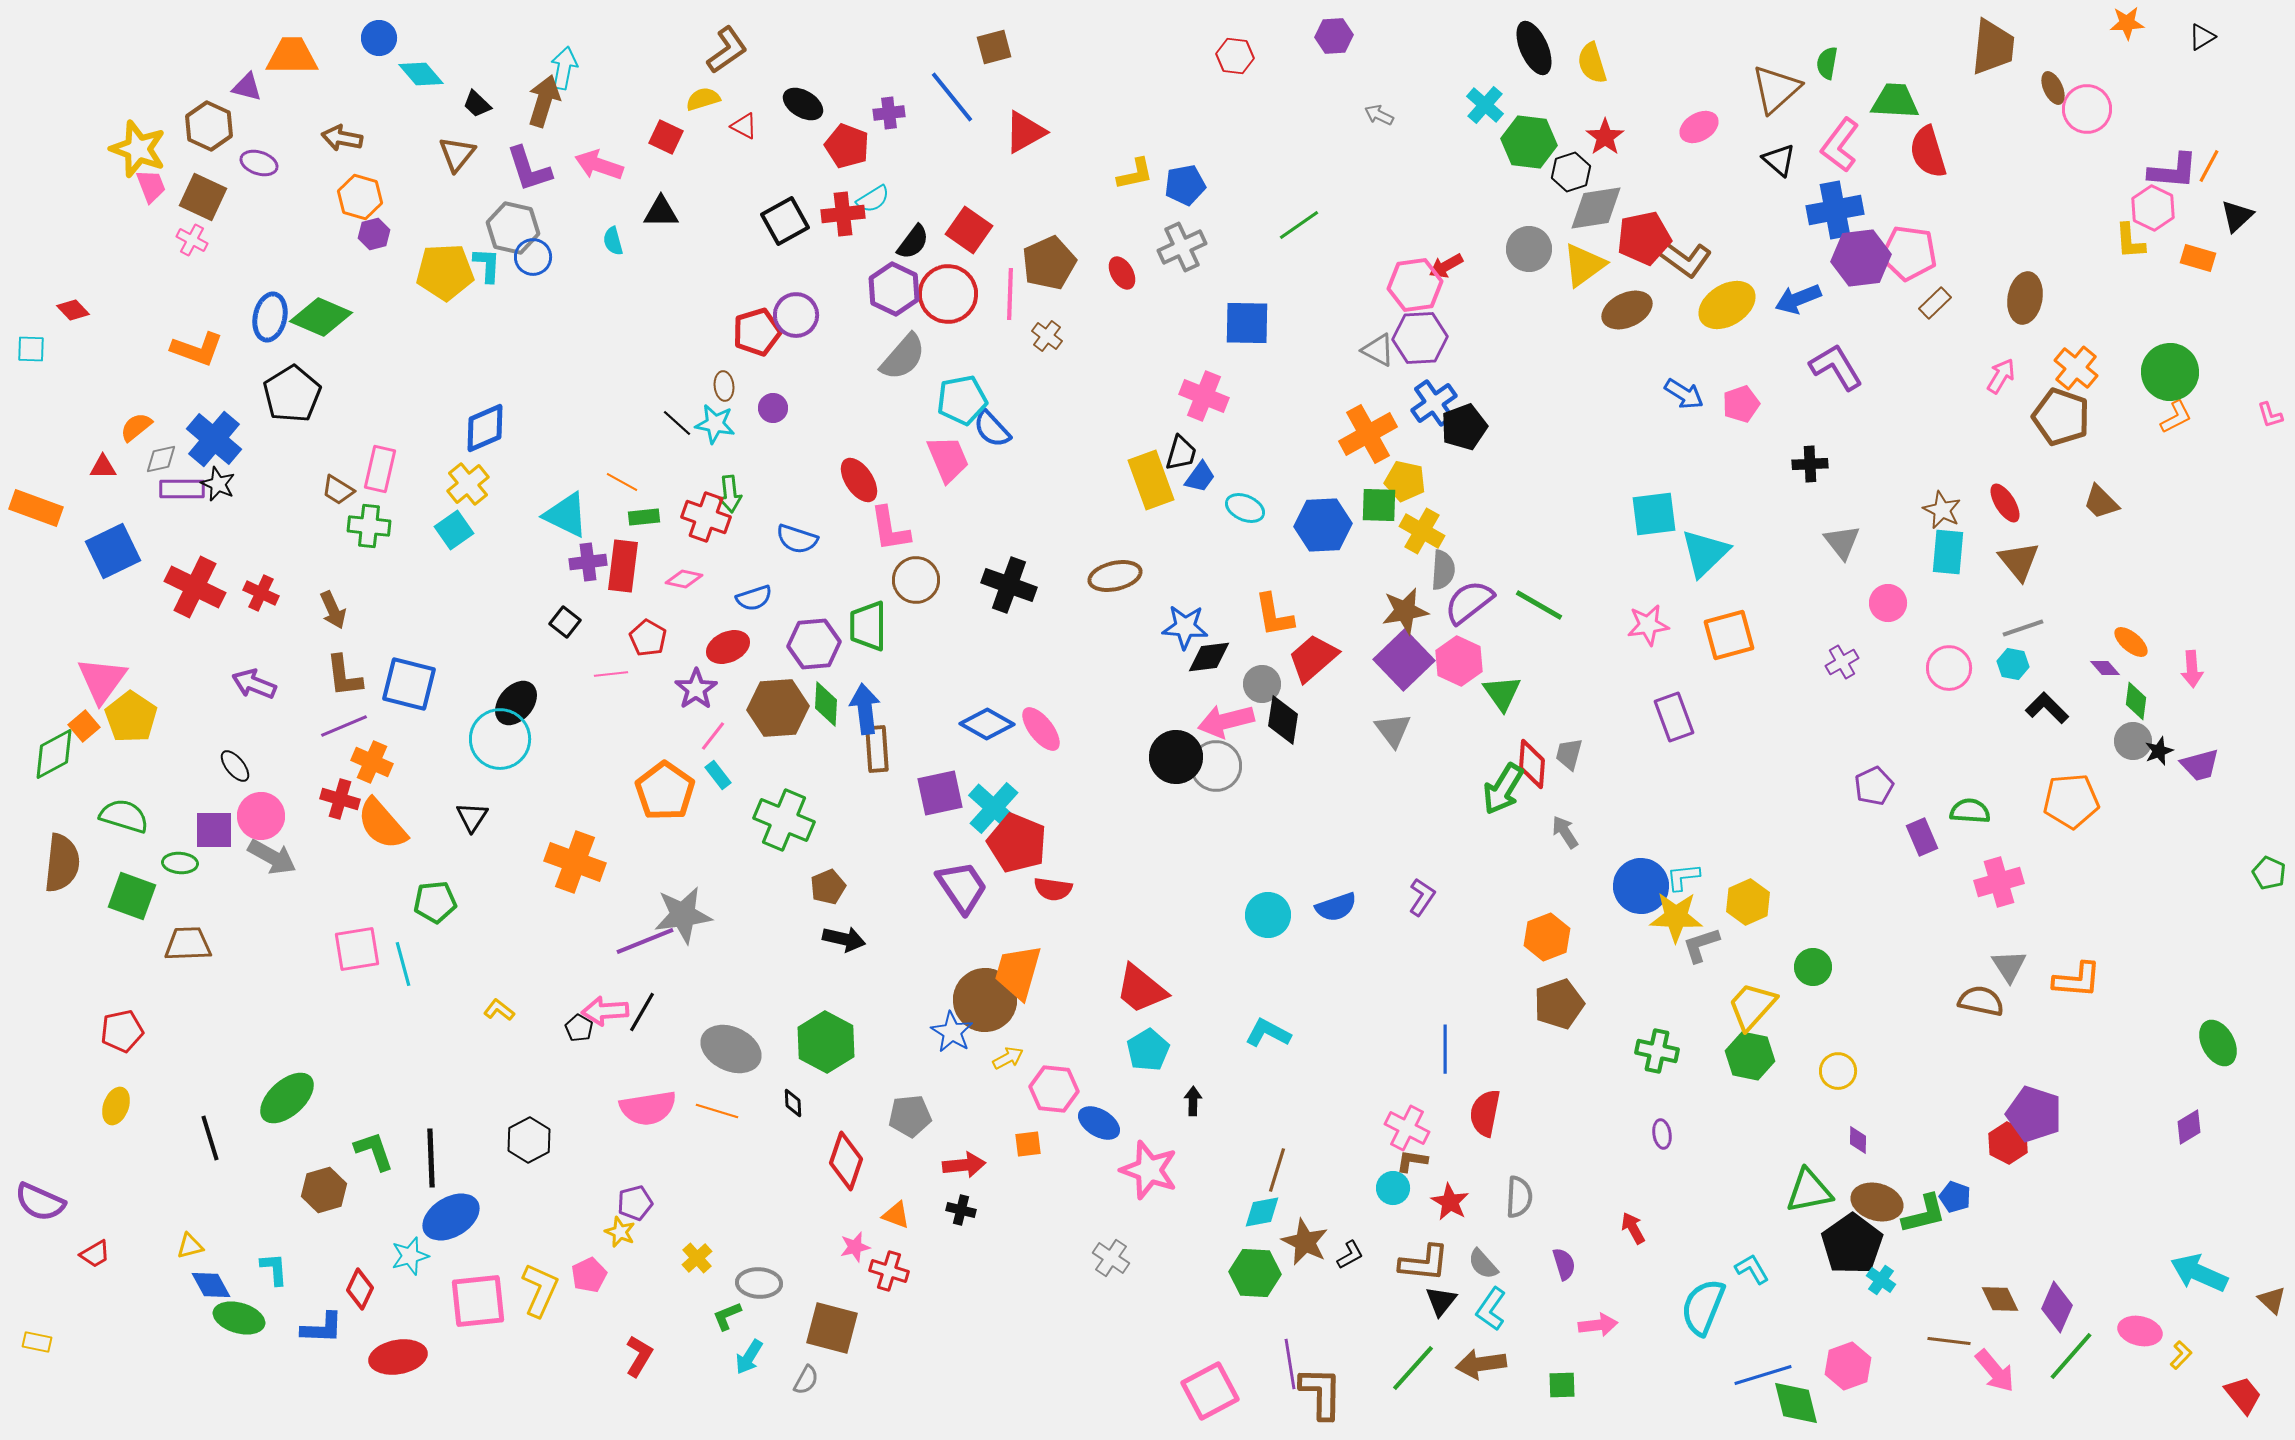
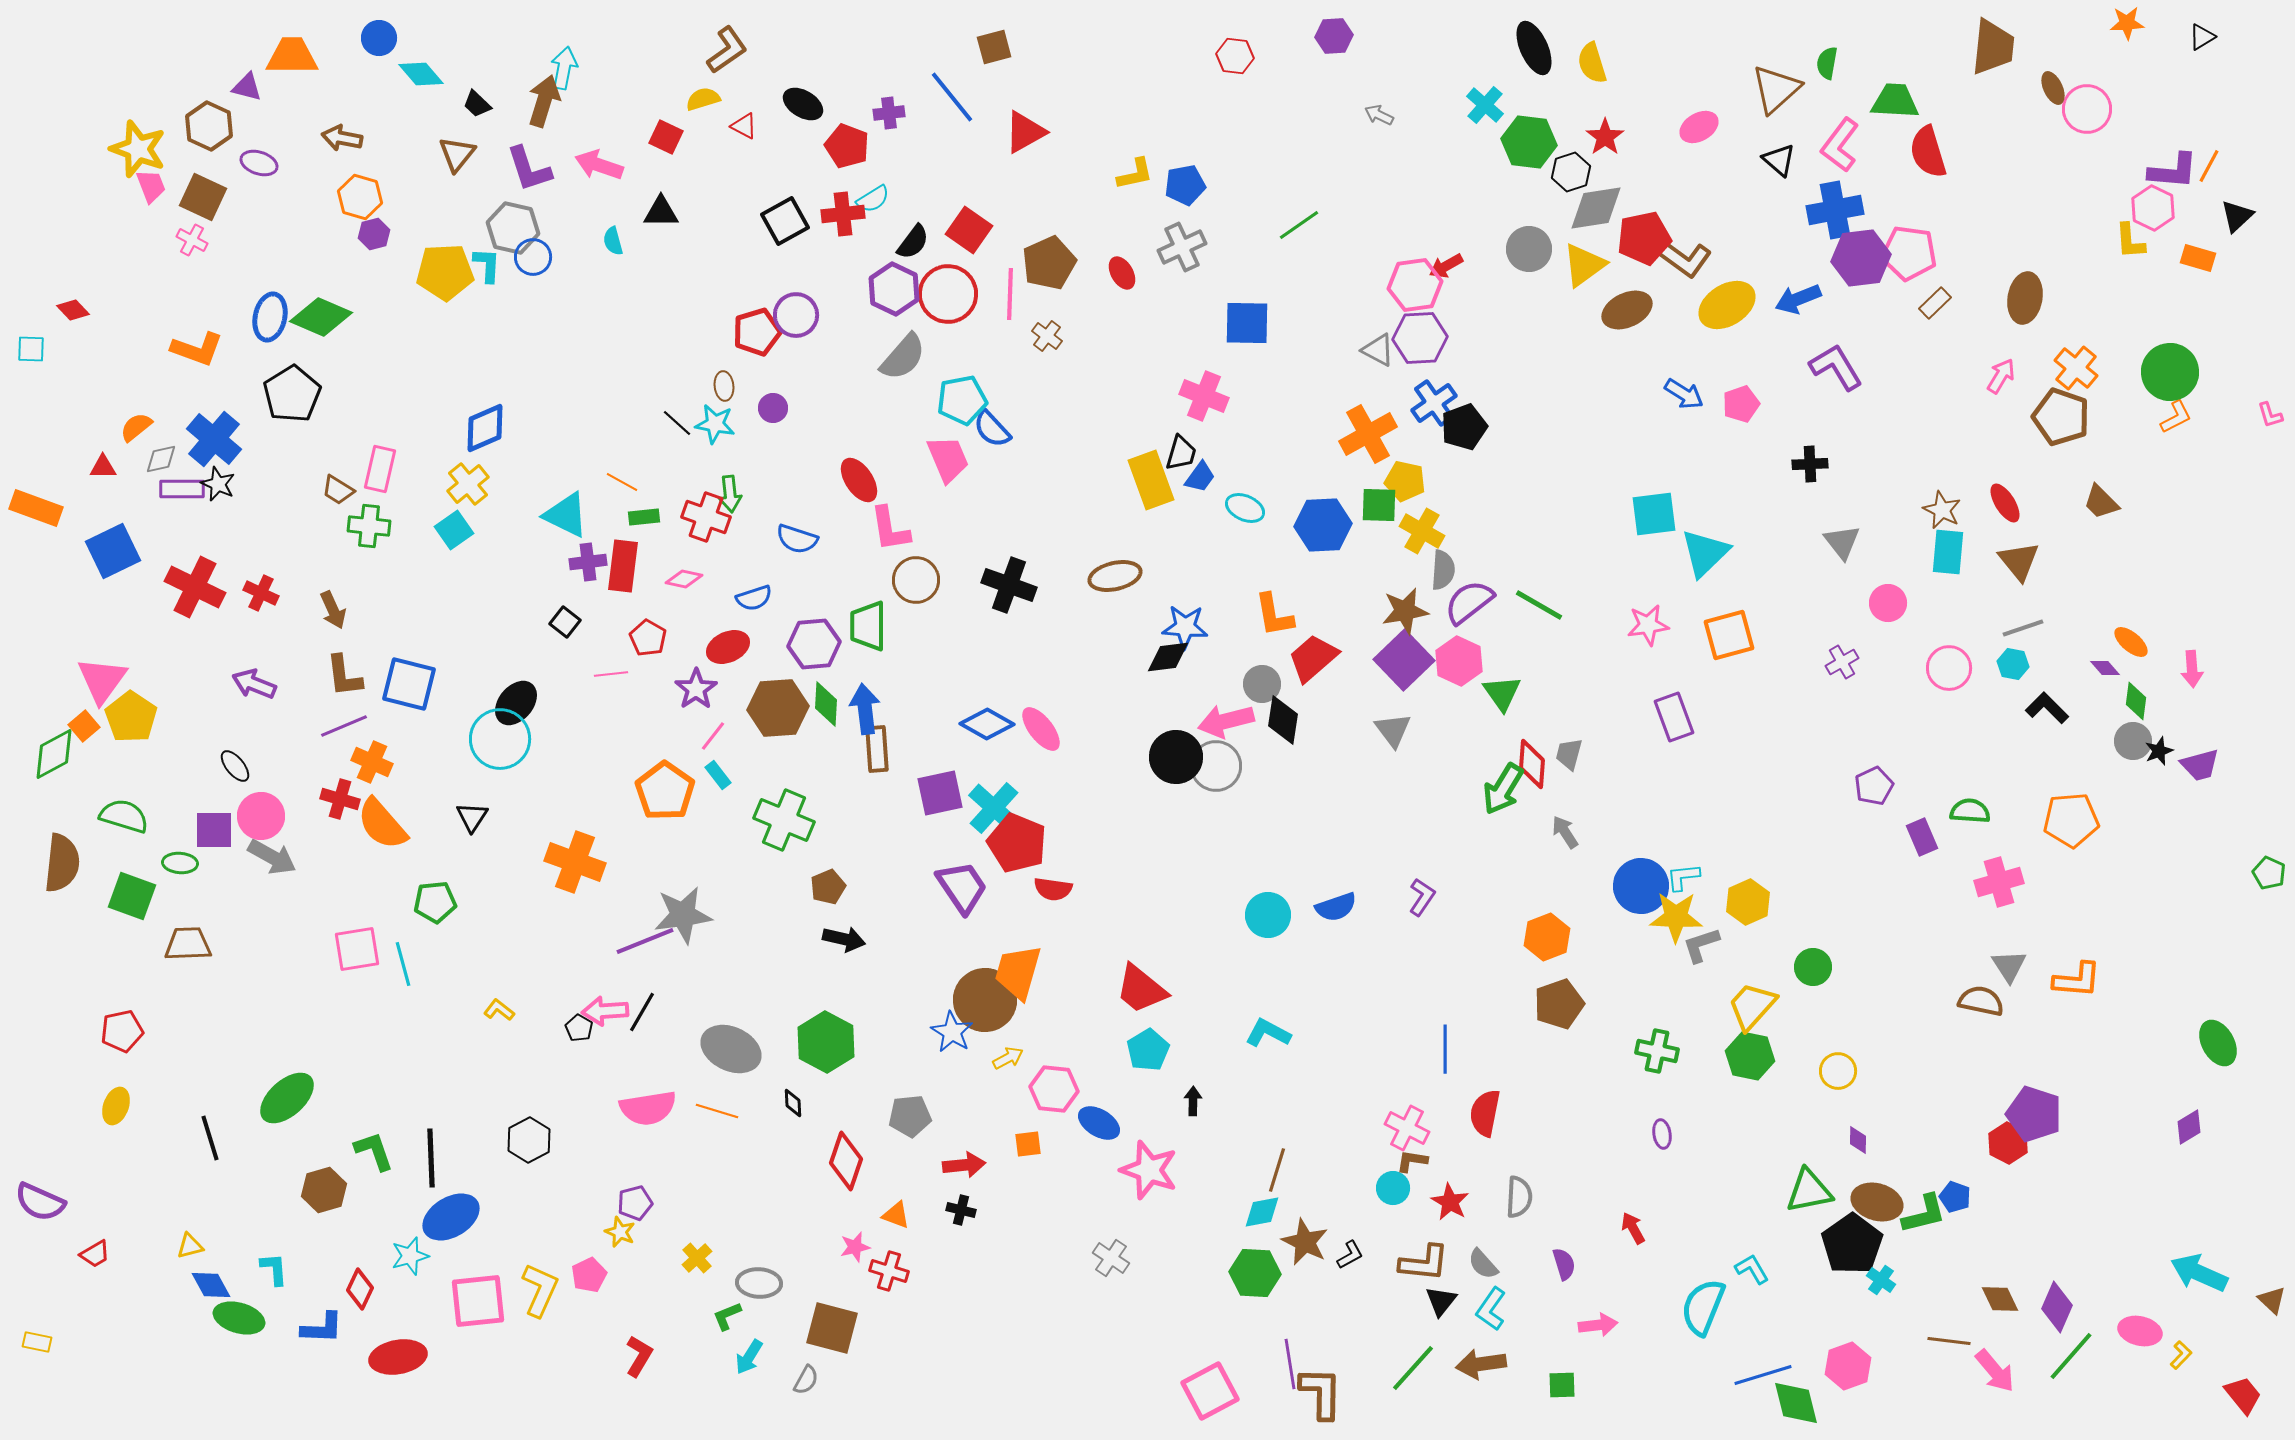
black diamond at (1209, 657): moved 41 px left
orange pentagon at (2071, 801): moved 19 px down
